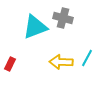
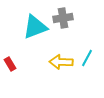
gray cross: rotated 24 degrees counterclockwise
red rectangle: rotated 56 degrees counterclockwise
